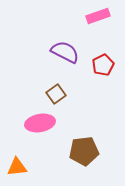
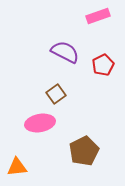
brown pentagon: rotated 20 degrees counterclockwise
